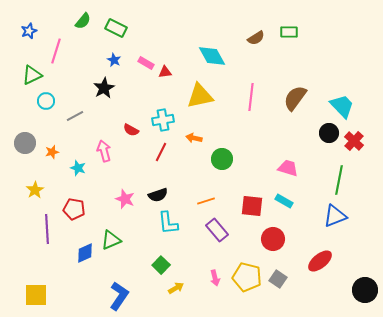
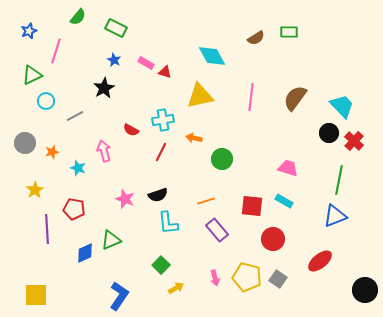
green semicircle at (83, 21): moved 5 px left, 4 px up
red triangle at (165, 72): rotated 24 degrees clockwise
